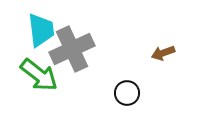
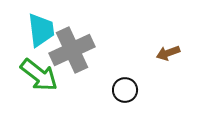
gray cross: moved 1 px down
brown arrow: moved 5 px right
black circle: moved 2 px left, 3 px up
